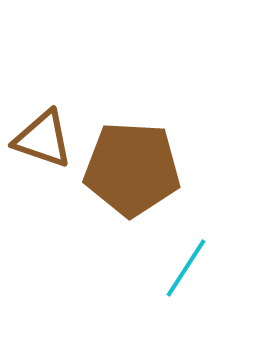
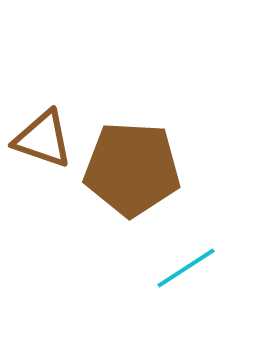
cyan line: rotated 24 degrees clockwise
